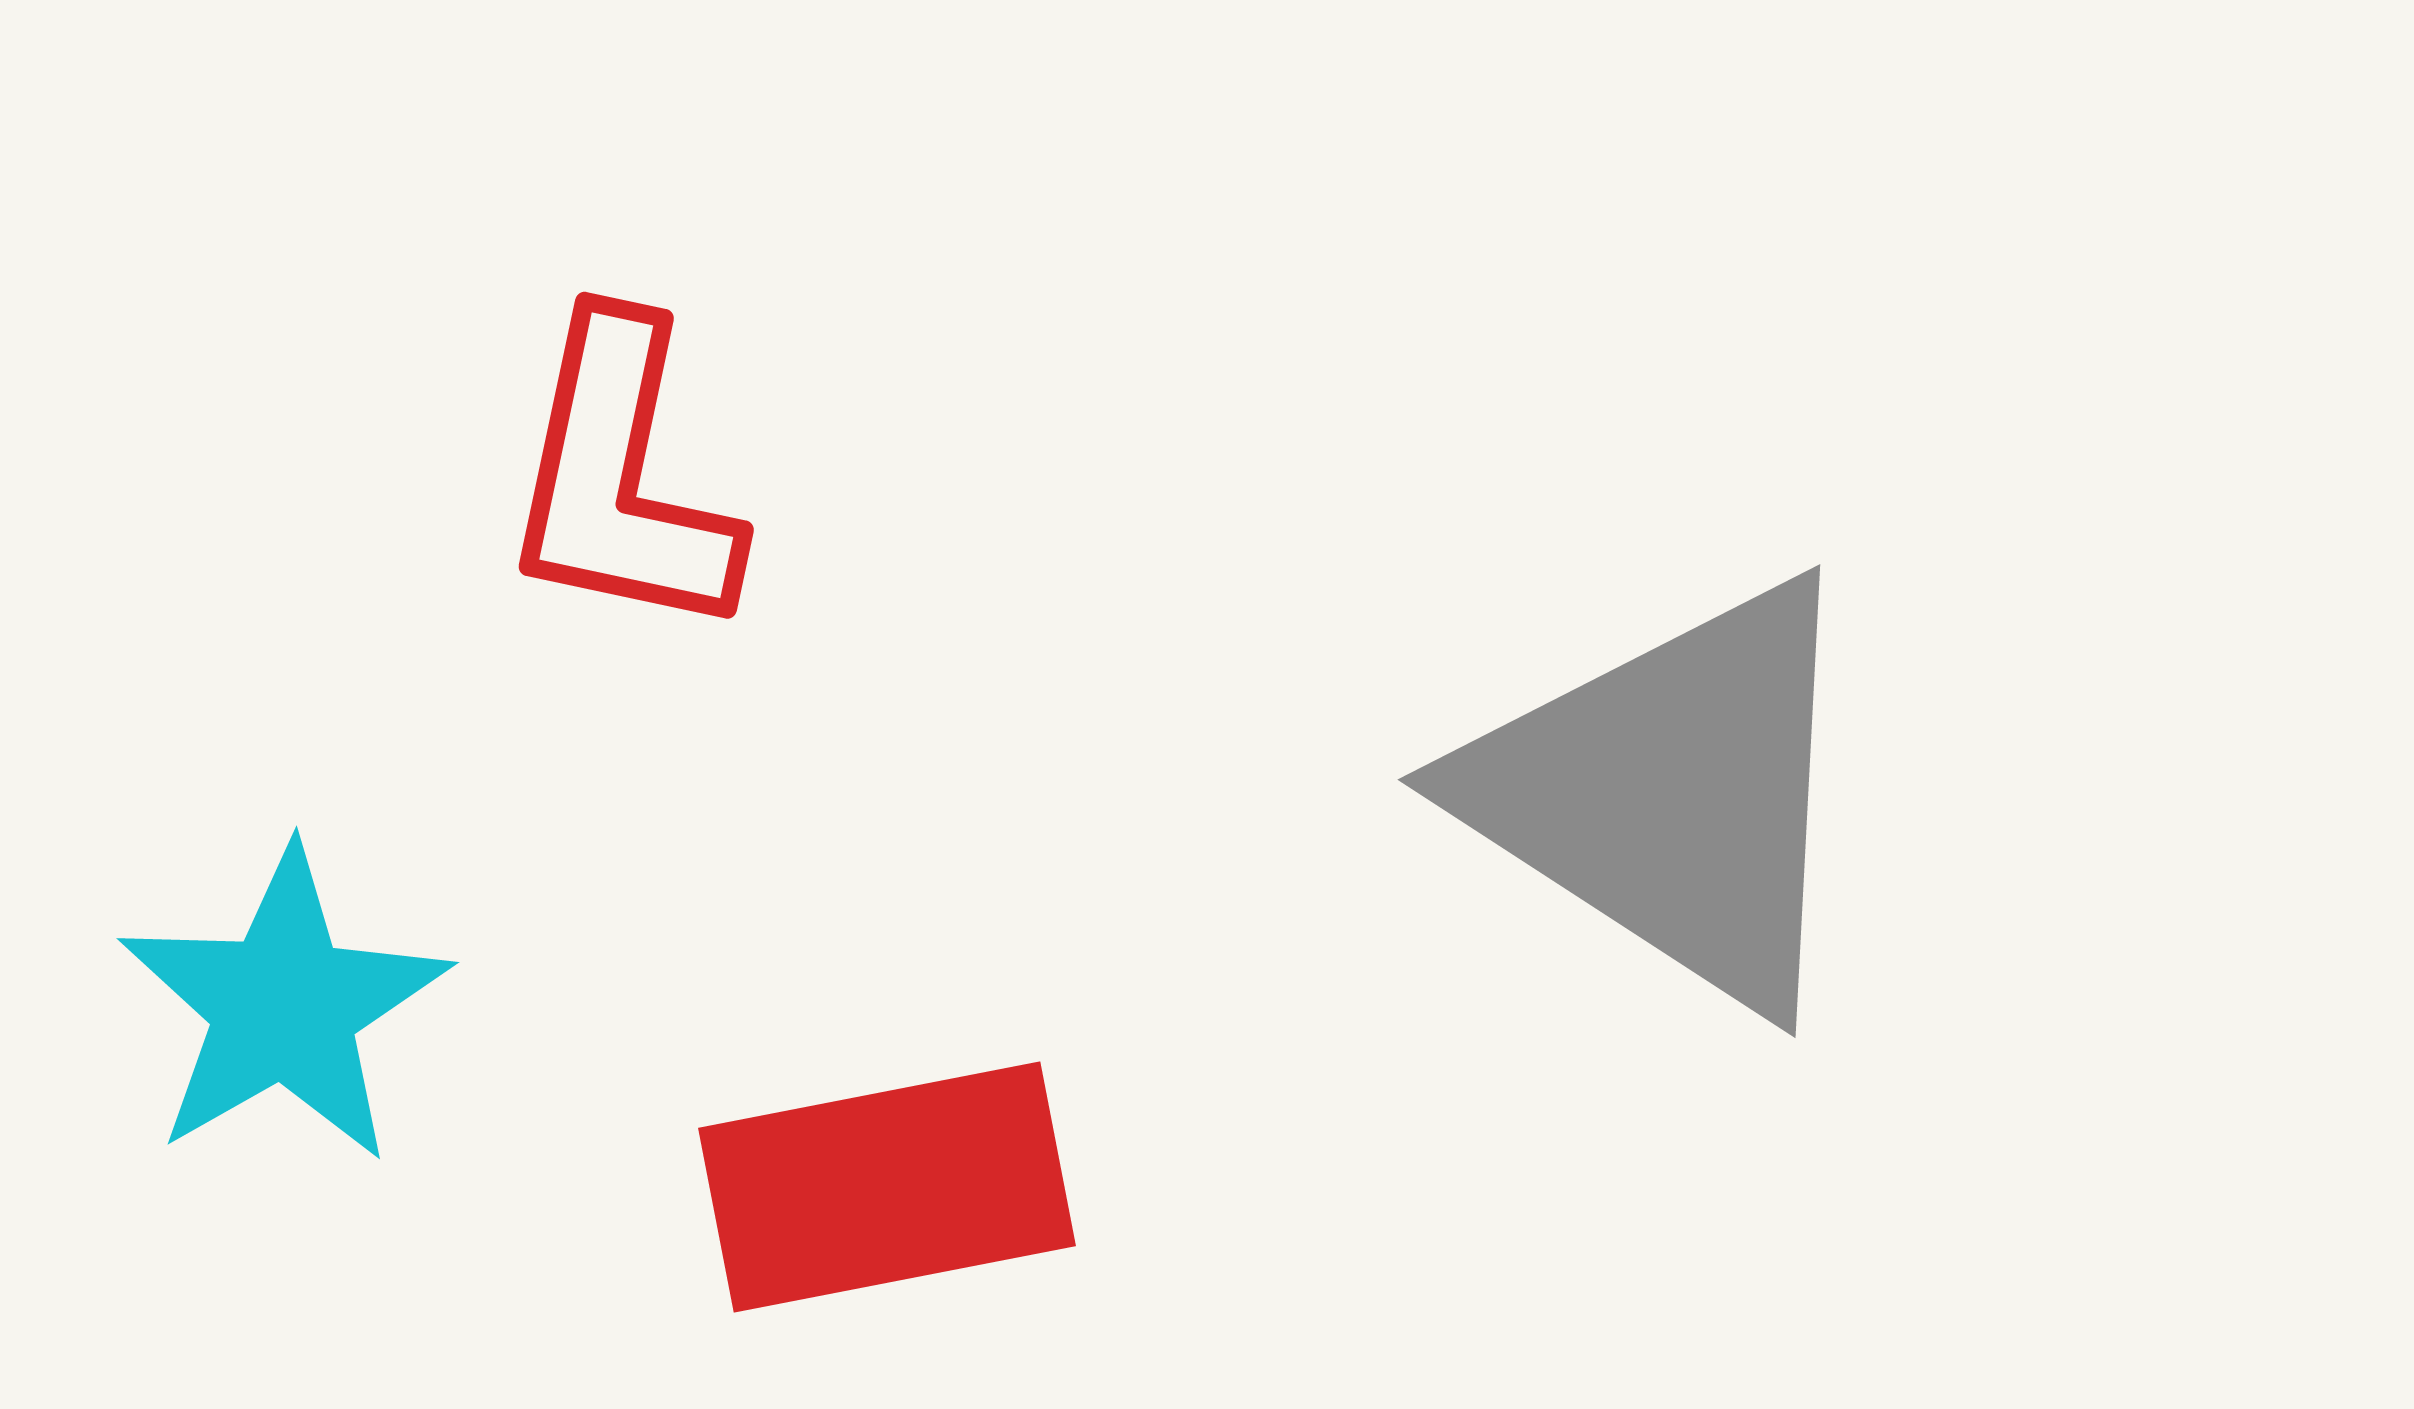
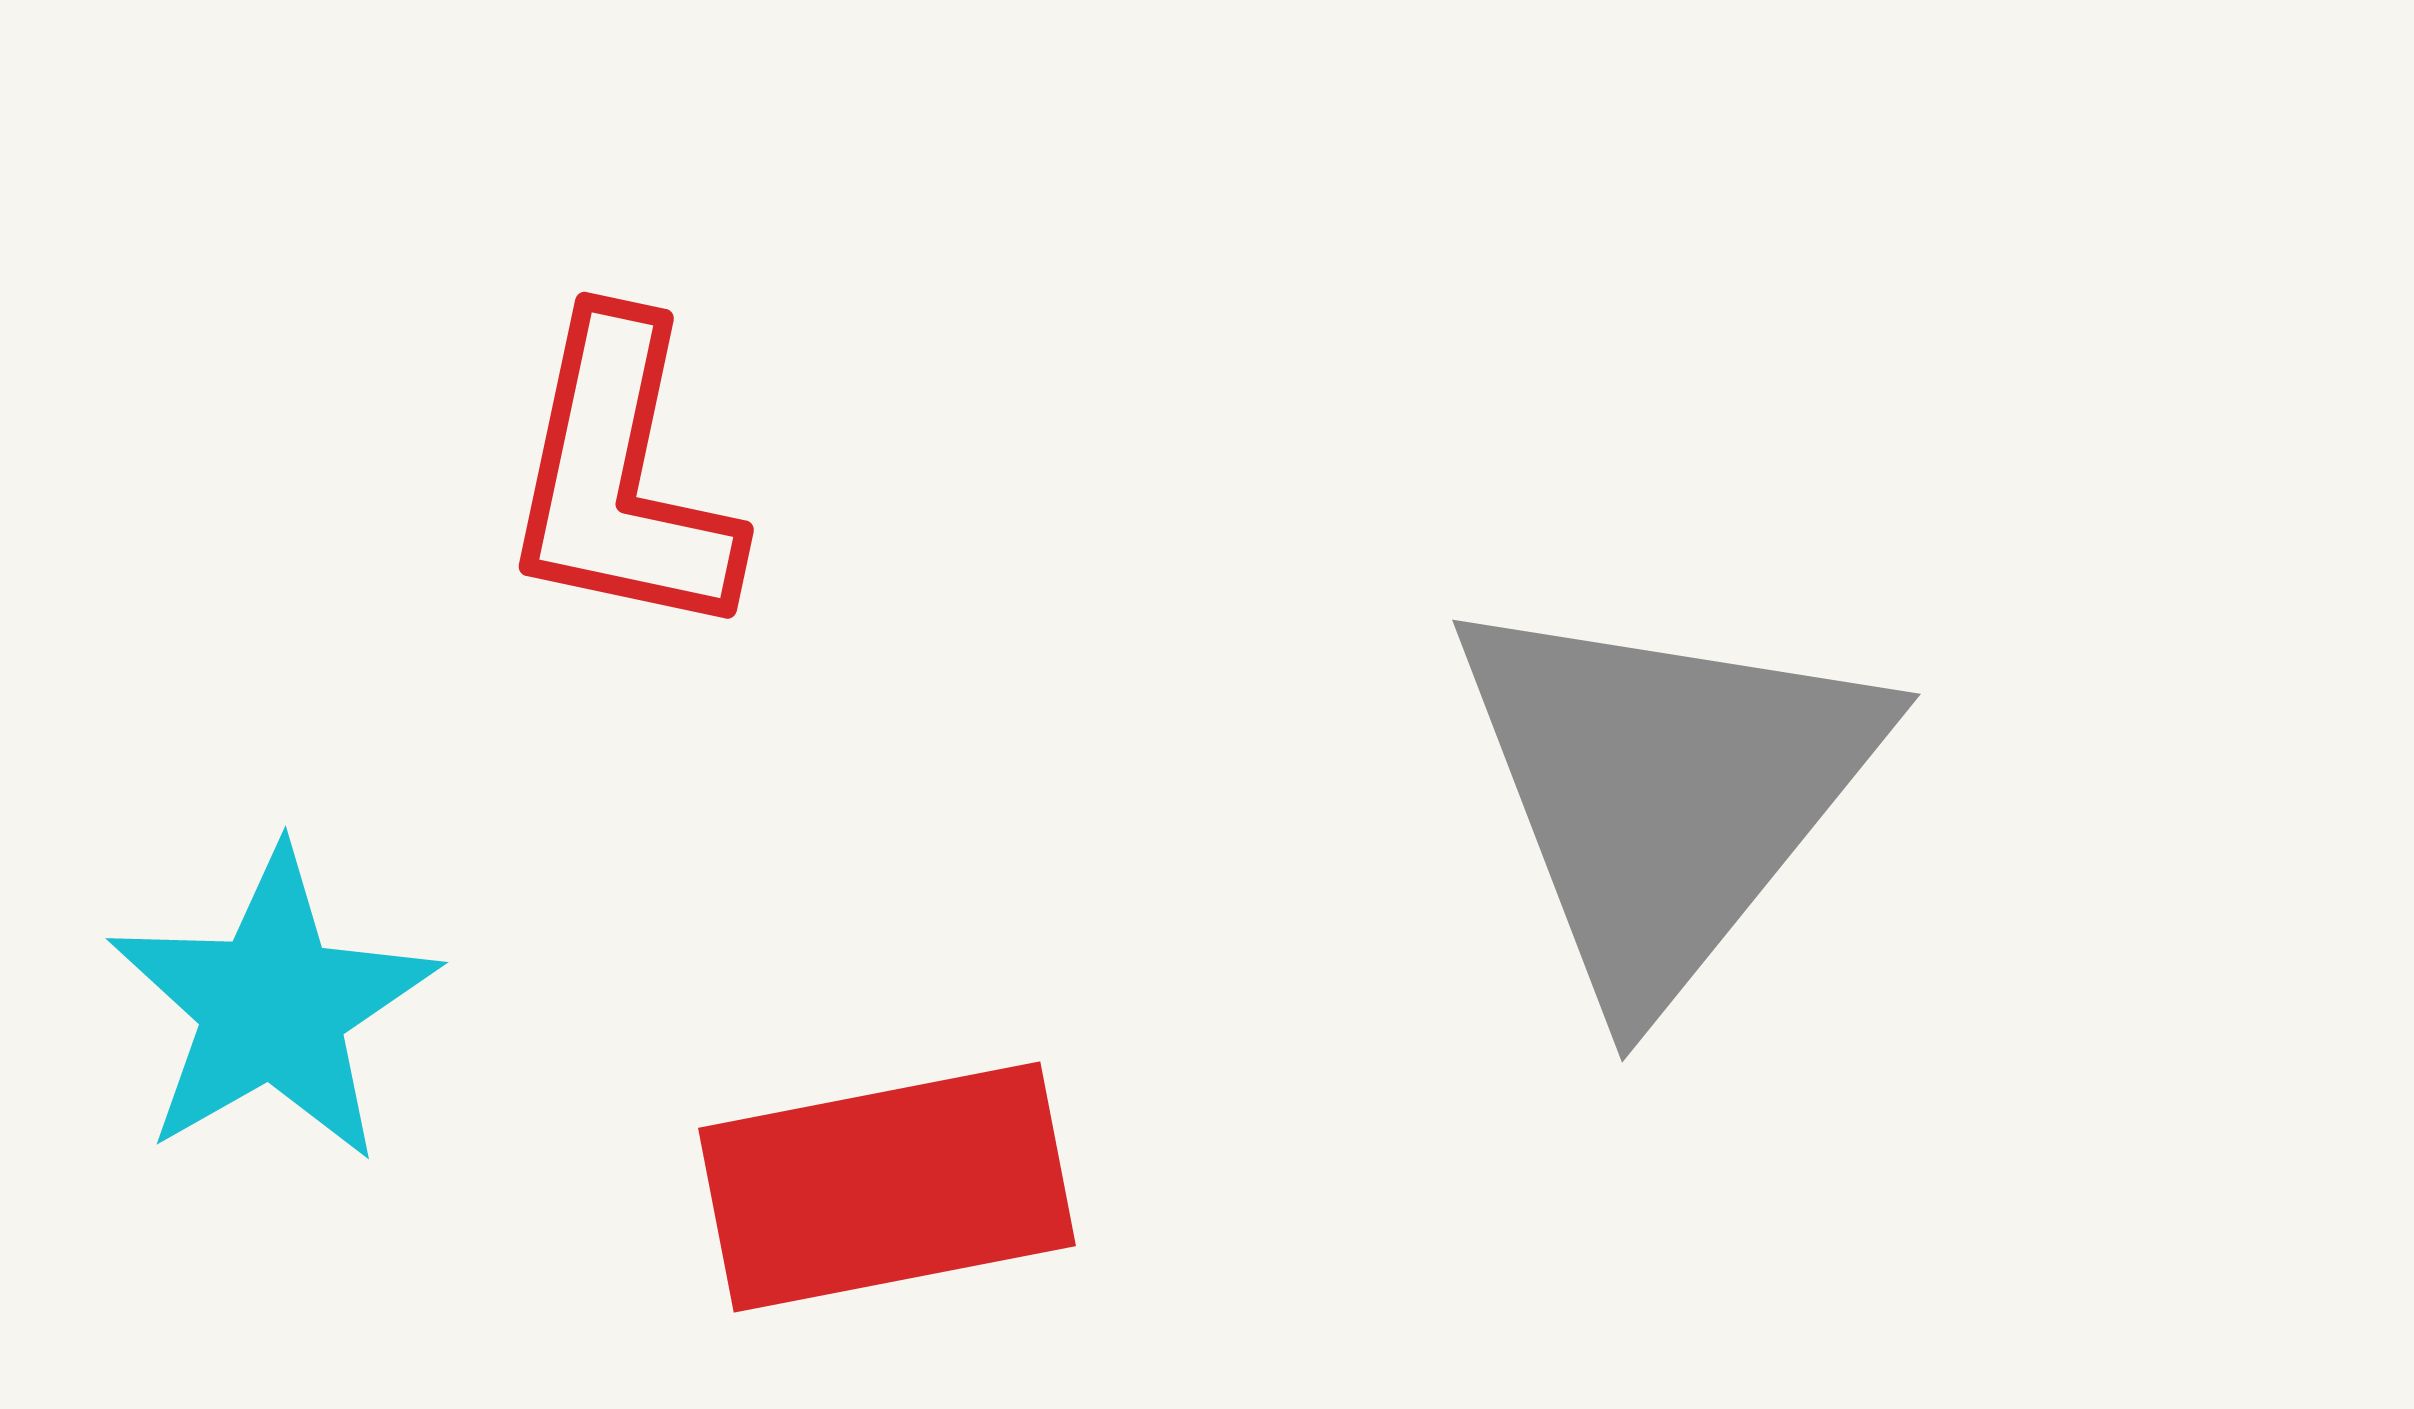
gray triangle: moved 6 px left, 2 px up; rotated 36 degrees clockwise
cyan star: moved 11 px left
